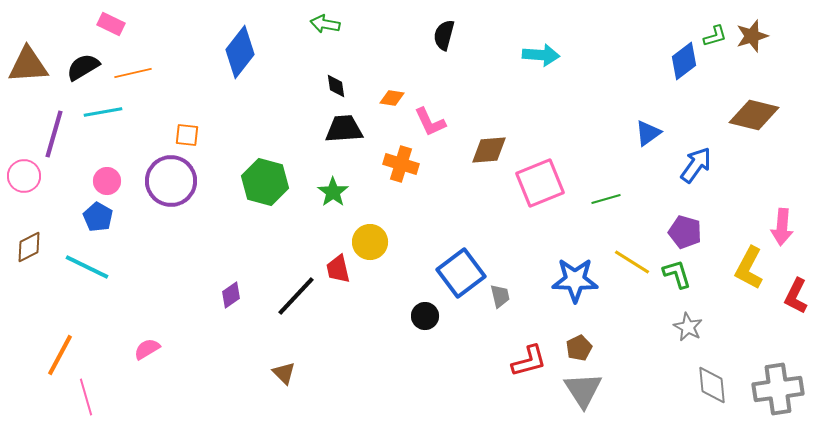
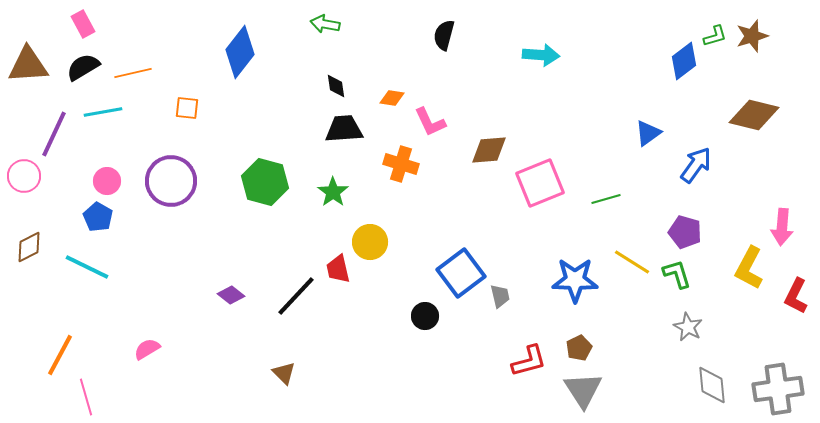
pink rectangle at (111, 24): moved 28 px left; rotated 36 degrees clockwise
purple line at (54, 134): rotated 9 degrees clockwise
orange square at (187, 135): moved 27 px up
purple diamond at (231, 295): rotated 72 degrees clockwise
